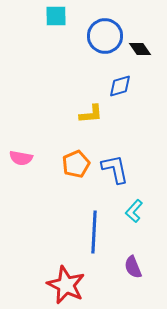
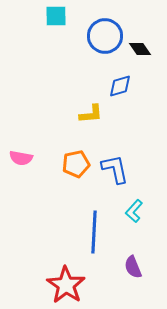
orange pentagon: rotated 12 degrees clockwise
red star: rotated 9 degrees clockwise
